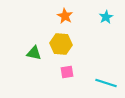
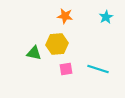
orange star: rotated 21 degrees counterclockwise
yellow hexagon: moved 4 px left; rotated 10 degrees counterclockwise
pink square: moved 1 px left, 3 px up
cyan line: moved 8 px left, 14 px up
